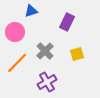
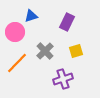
blue triangle: moved 5 px down
yellow square: moved 1 px left, 3 px up
purple cross: moved 16 px right, 3 px up; rotated 12 degrees clockwise
